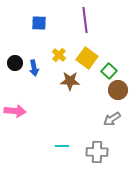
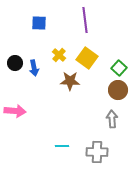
green square: moved 10 px right, 3 px up
gray arrow: rotated 120 degrees clockwise
